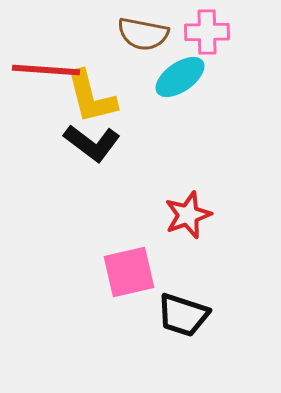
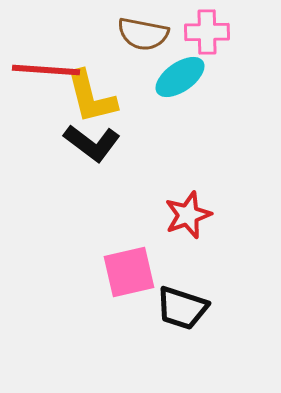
black trapezoid: moved 1 px left, 7 px up
